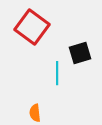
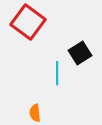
red square: moved 4 px left, 5 px up
black square: rotated 15 degrees counterclockwise
